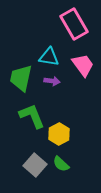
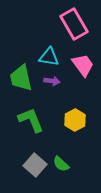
green trapezoid: rotated 24 degrees counterclockwise
green L-shape: moved 1 px left, 4 px down
yellow hexagon: moved 16 px right, 14 px up
